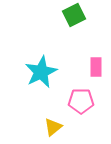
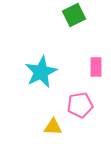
pink pentagon: moved 1 px left, 4 px down; rotated 10 degrees counterclockwise
yellow triangle: rotated 42 degrees clockwise
